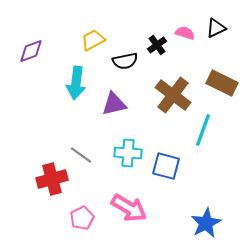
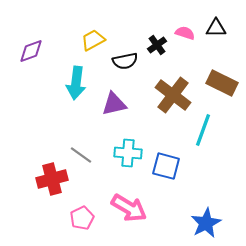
black triangle: rotated 25 degrees clockwise
